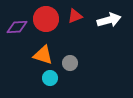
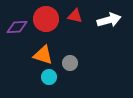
red triangle: rotated 35 degrees clockwise
cyan circle: moved 1 px left, 1 px up
